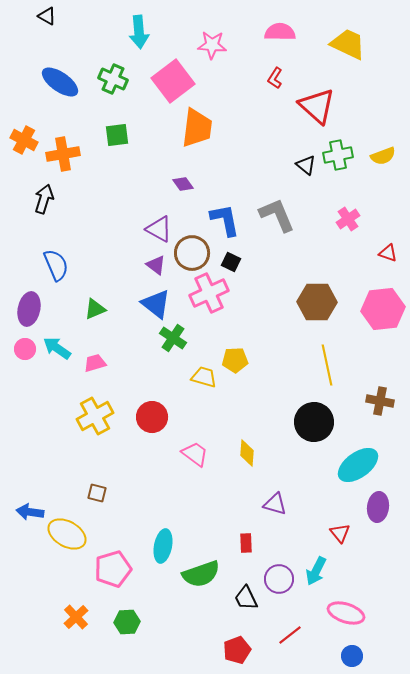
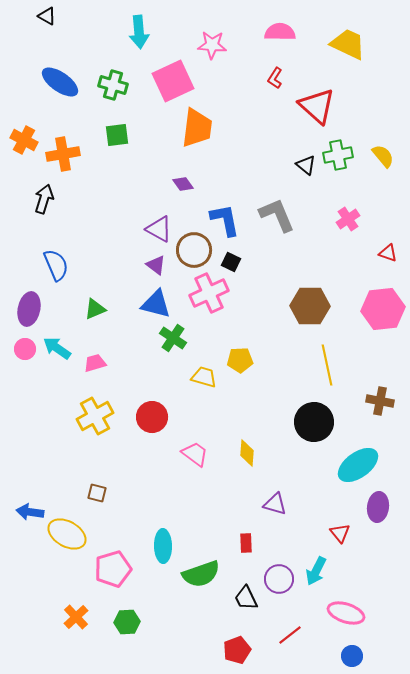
green cross at (113, 79): moved 6 px down; rotated 8 degrees counterclockwise
pink square at (173, 81): rotated 12 degrees clockwise
yellow semicircle at (383, 156): rotated 110 degrees counterclockwise
brown circle at (192, 253): moved 2 px right, 3 px up
brown hexagon at (317, 302): moved 7 px left, 4 px down
blue triangle at (156, 304): rotated 24 degrees counterclockwise
yellow pentagon at (235, 360): moved 5 px right
cyan ellipse at (163, 546): rotated 12 degrees counterclockwise
